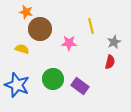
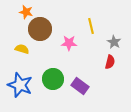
gray star: rotated 16 degrees counterclockwise
blue star: moved 3 px right
